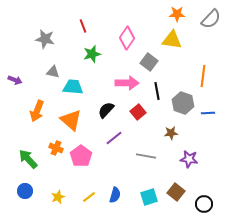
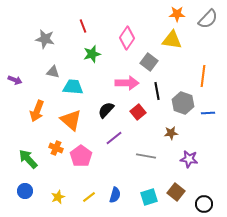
gray semicircle: moved 3 px left
